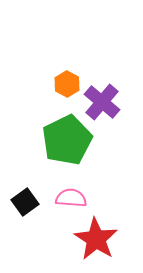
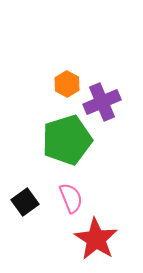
purple cross: rotated 27 degrees clockwise
green pentagon: rotated 9 degrees clockwise
pink semicircle: rotated 64 degrees clockwise
